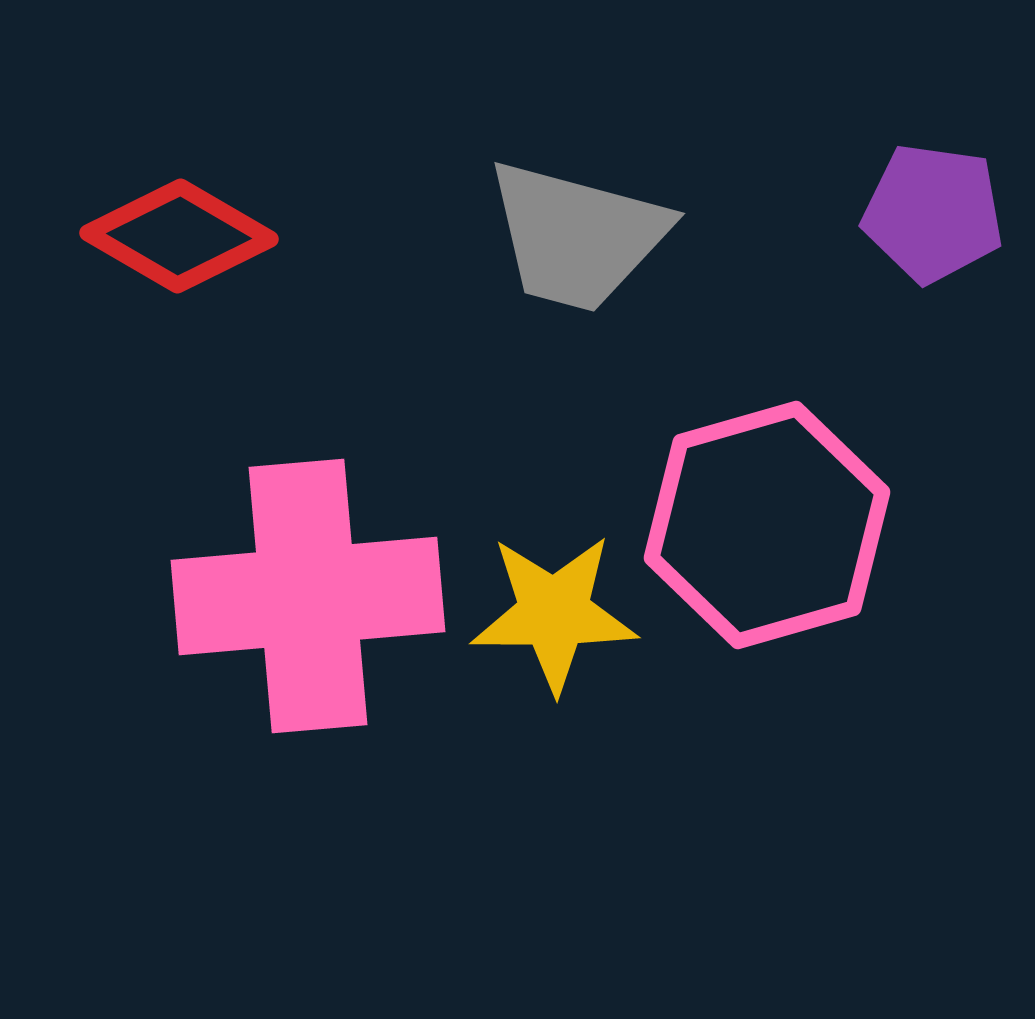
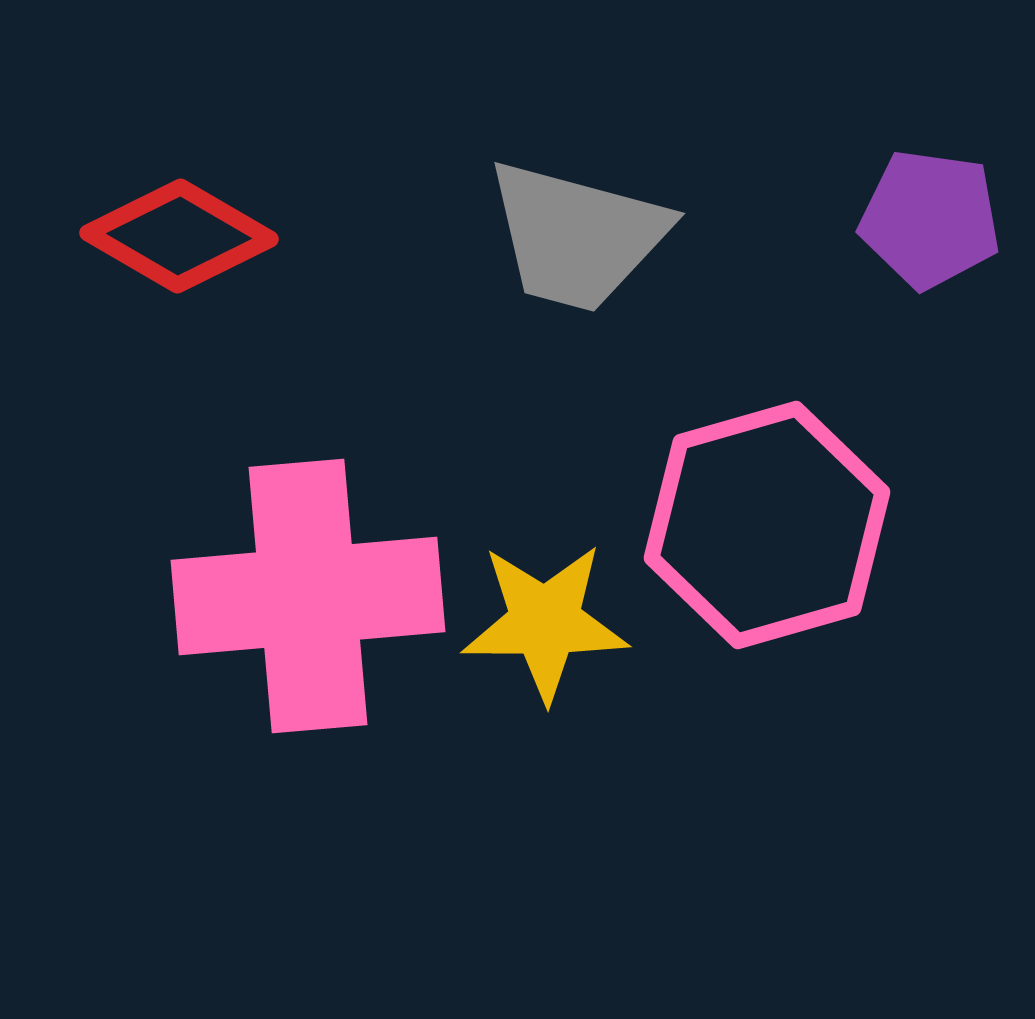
purple pentagon: moved 3 px left, 6 px down
yellow star: moved 9 px left, 9 px down
